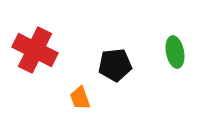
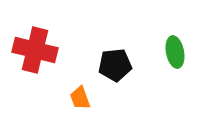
red cross: rotated 12 degrees counterclockwise
